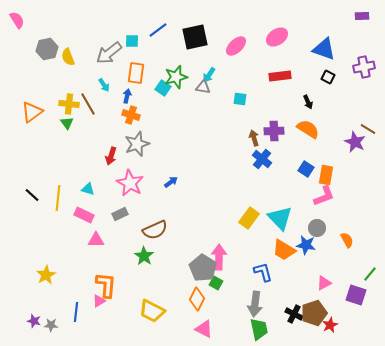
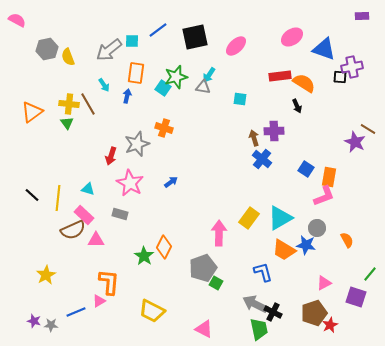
pink semicircle at (17, 20): rotated 30 degrees counterclockwise
pink ellipse at (277, 37): moved 15 px right
gray arrow at (109, 53): moved 3 px up
purple cross at (364, 67): moved 12 px left
black square at (328, 77): moved 12 px right; rotated 24 degrees counterclockwise
black arrow at (308, 102): moved 11 px left, 4 px down
orange cross at (131, 115): moved 33 px right, 13 px down
orange semicircle at (308, 129): moved 4 px left, 46 px up
orange rectangle at (326, 175): moved 3 px right, 2 px down
gray rectangle at (120, 214): rotated 42 degrees clockwise
pink rectangle at (84, 215): rotated 18 degrees clockwise
cyan triangle at (280, 218): rotated 44 degrees clockwise
brown semicircle at (155, 230): moved 82 px left
pink arrow at (219, 257): moved 24 px up
gray pentagon at (203, 268): rotated 20 degrees clockwise
orange L-shape at (106, 285): moved 3 px right, 3 px up
purple square at (356, 295): moved 2 px down
orange diamond at (197, 299): moved 33 px left, 52 px up
gray arrow at (255, 304): rotated 110 degrees clockwise
blue line at (76, 312): rotated 60 degrees clockwise
black cross at (294, 314): moved 21 px left, 2 px up
